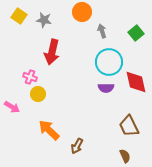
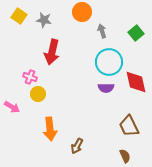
orange arrow: moved 1 px right, 1 px up; rotated 140 degrees counterclockwise
